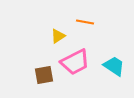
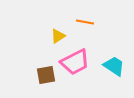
brown square: moved 2 px right
